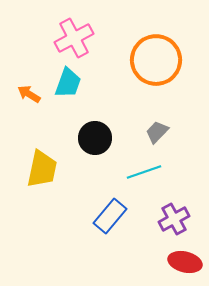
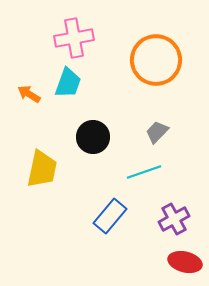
pink cross: rotated 18 degrees clockwise
black circle: moved 2 px left, 1 px up
